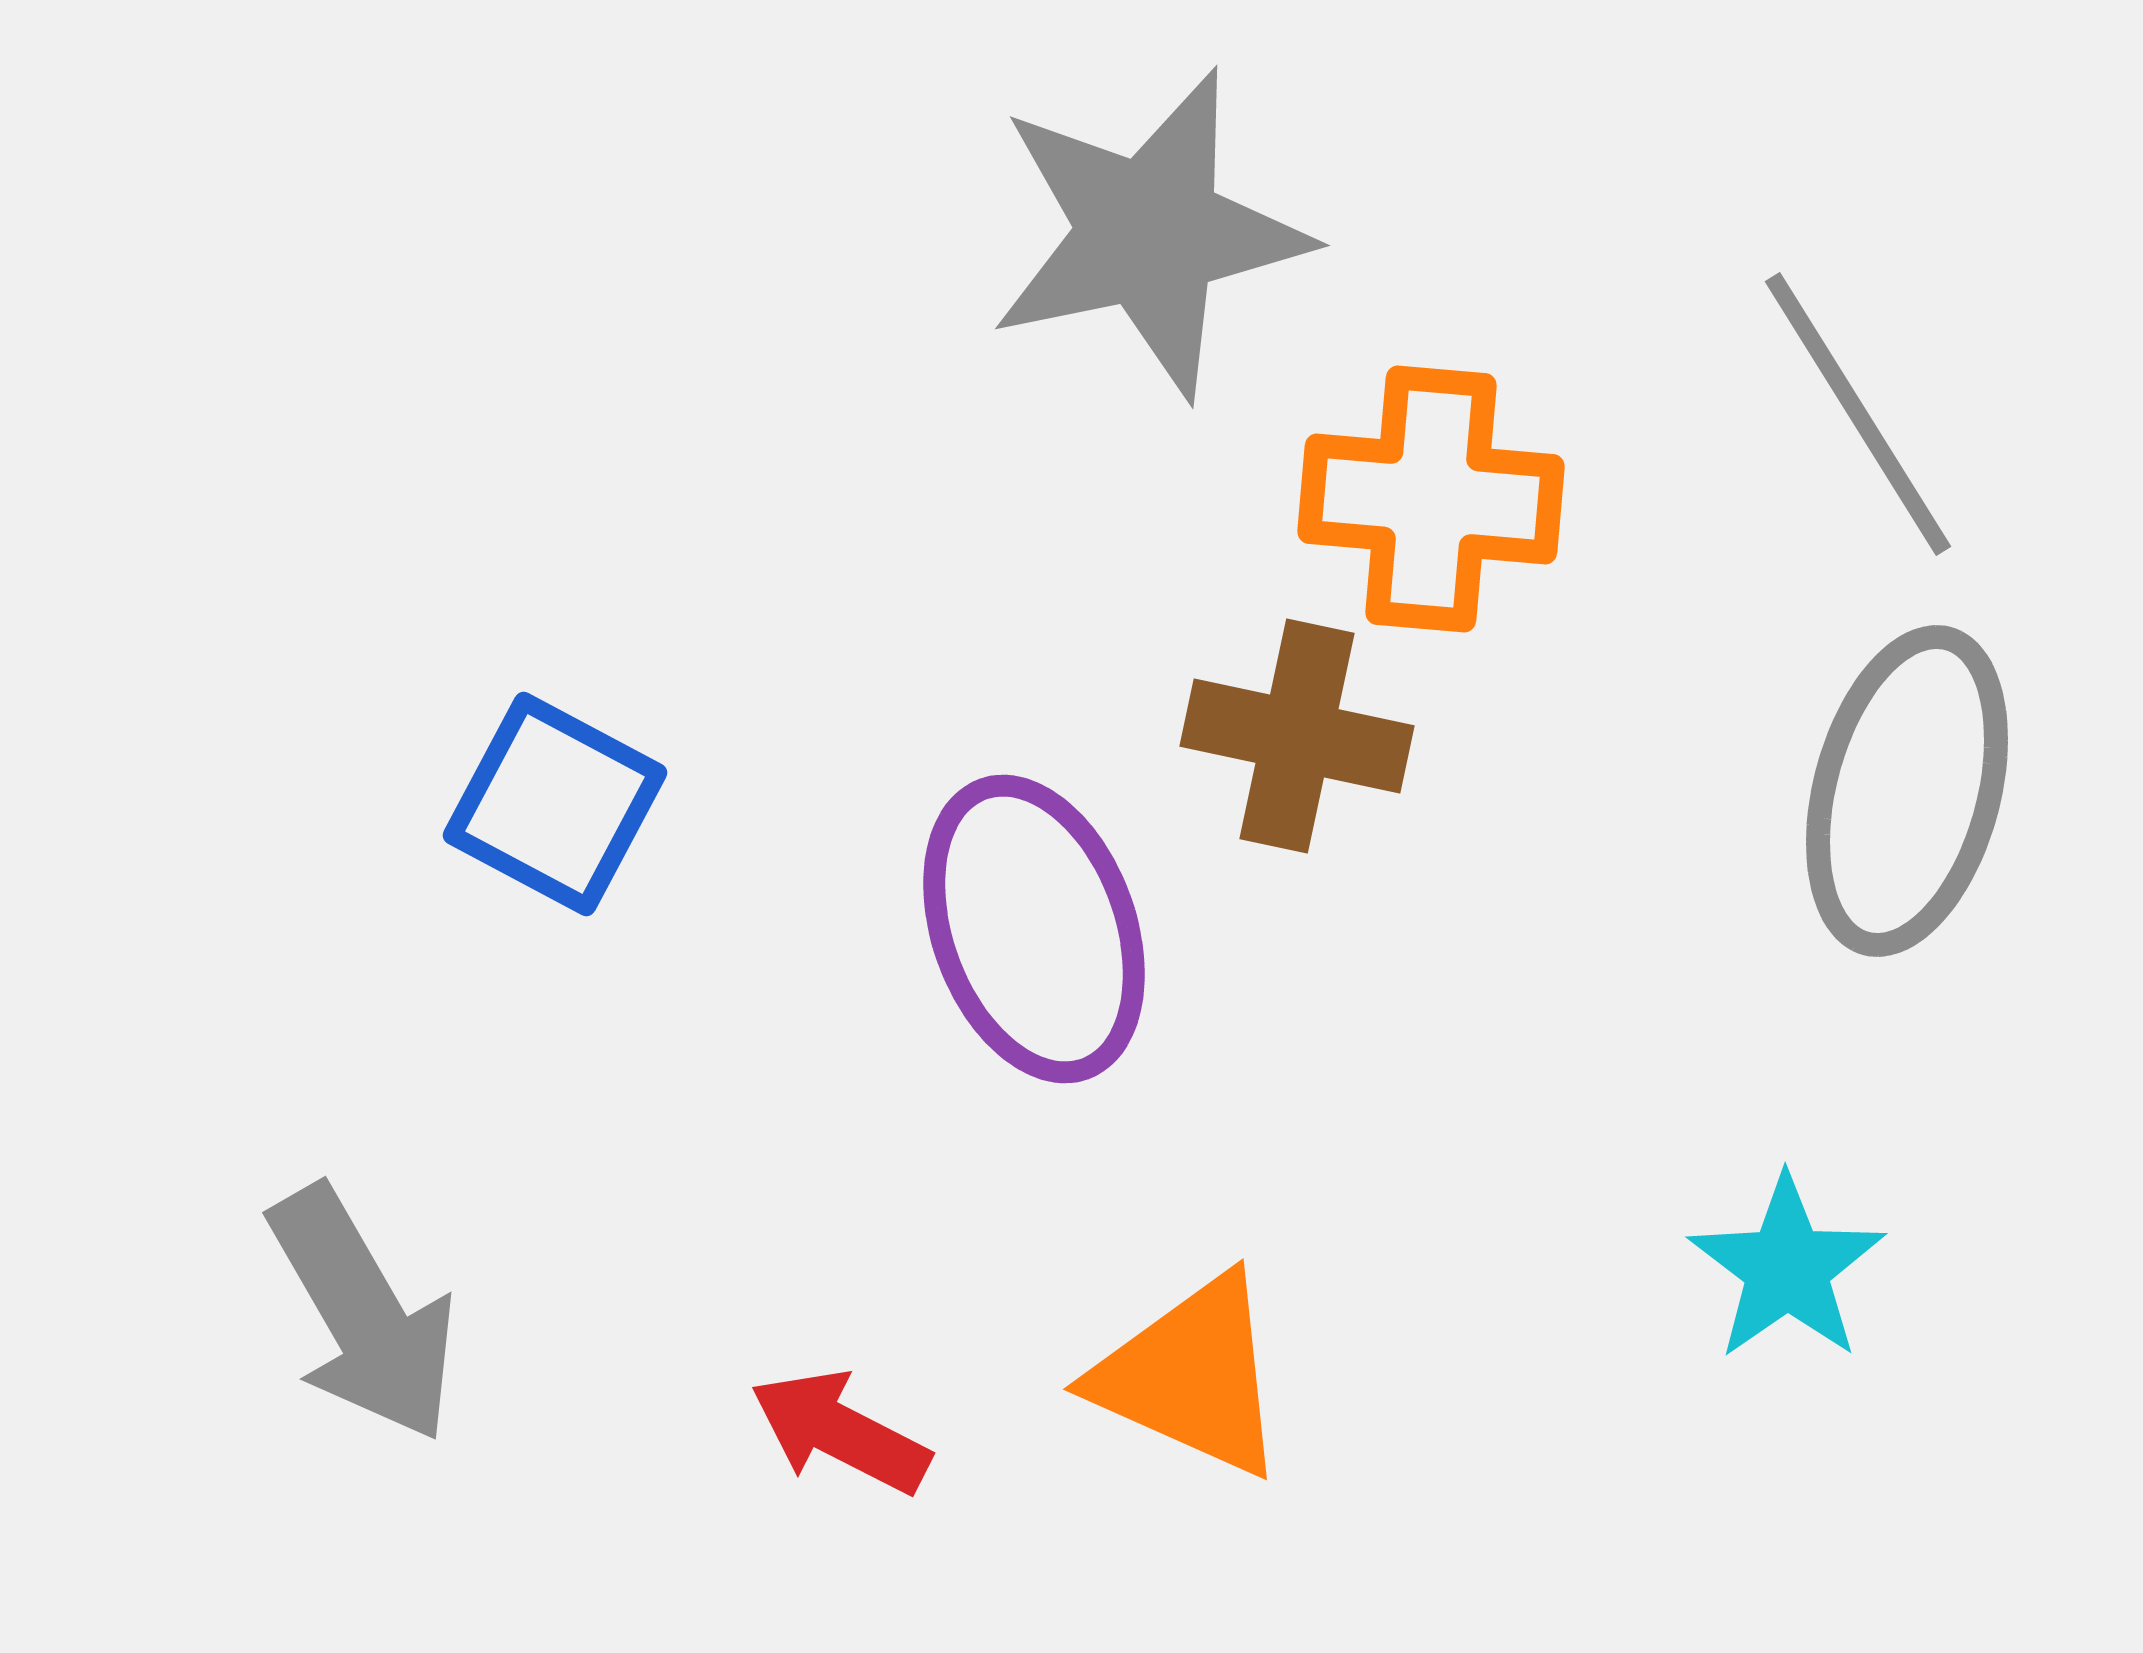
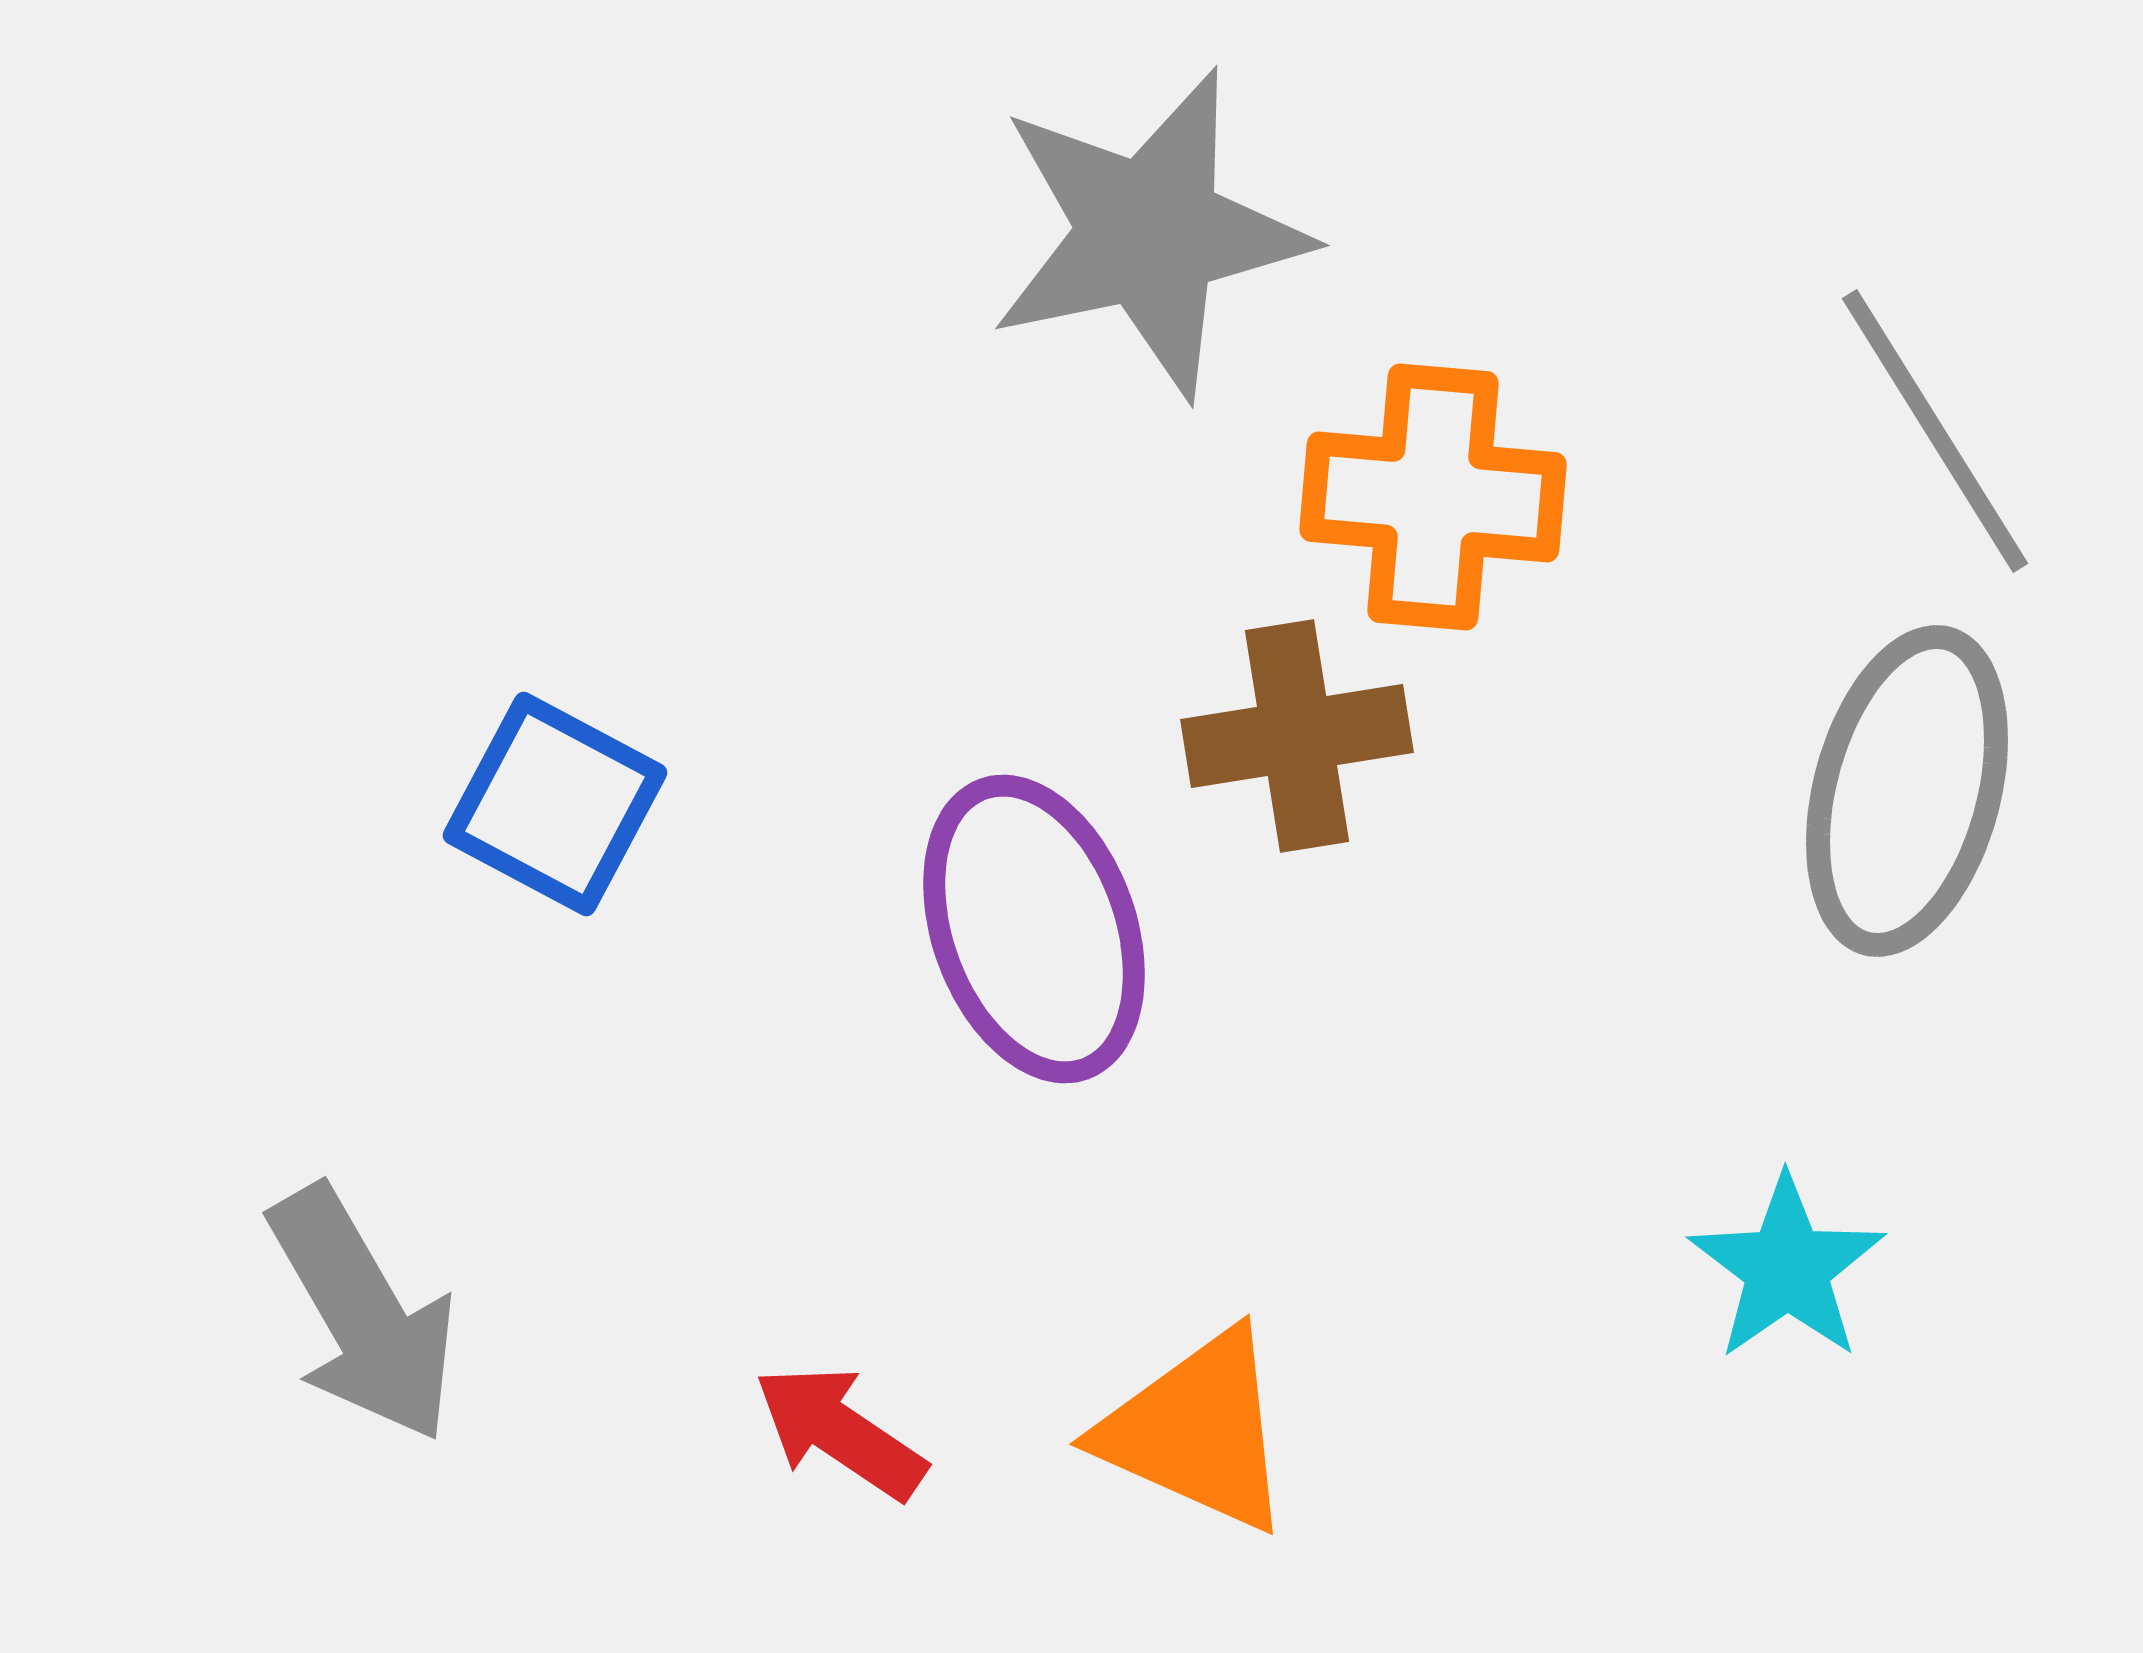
gray line: moved 77 px right, 17 px down
orange cross: moved 2 px right, 2 px up
brown cross: rotated 21 degrees counterclockwise
orange triangle: moved 6 px right, 55 px down
red arrow: rotated 7 degrees clockwise
